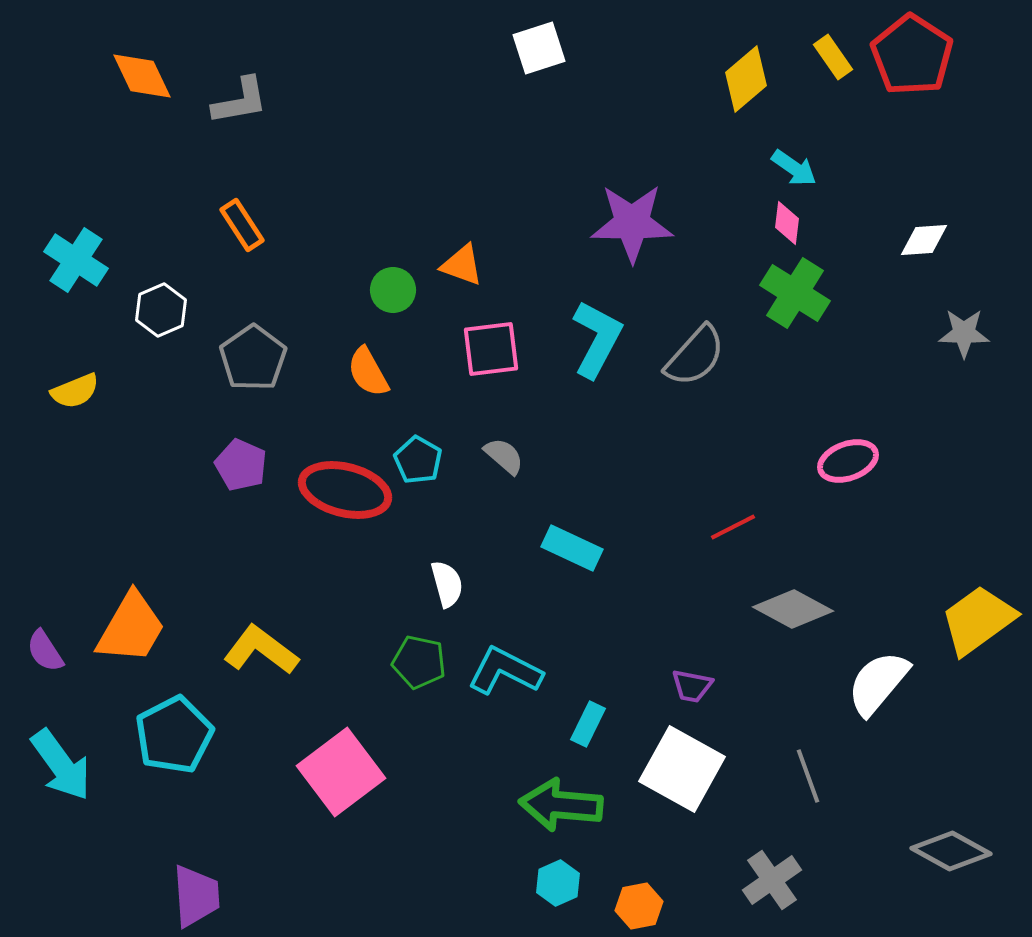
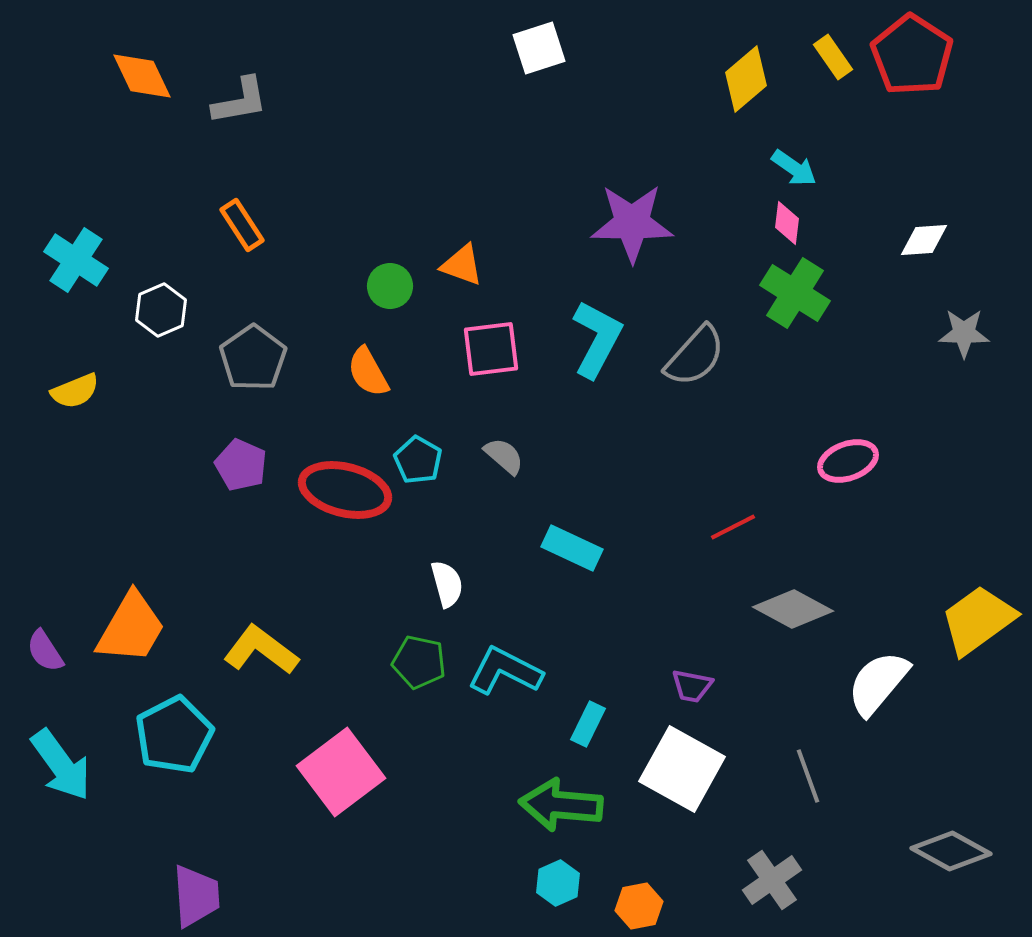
green circle at (393, 290): moved 3 px left, 4 px up
